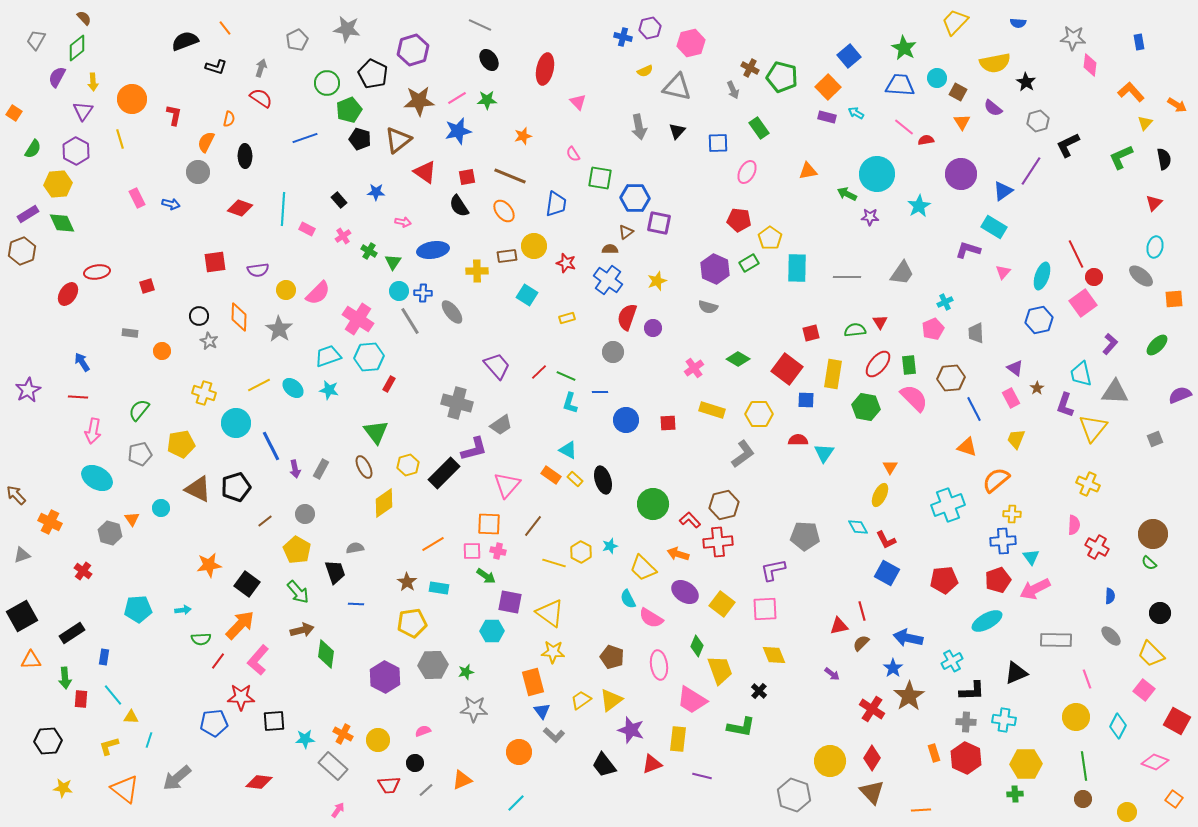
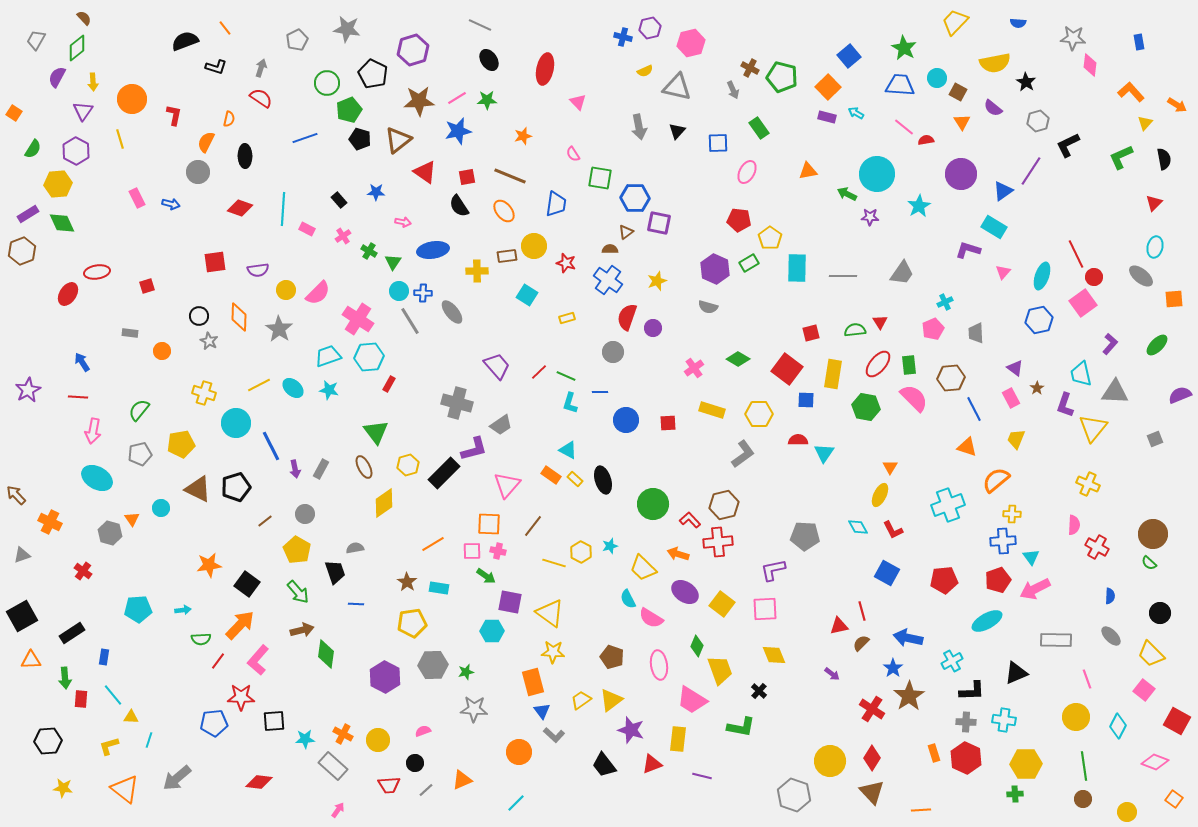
gray line at (847, 277): moved 4 px left, 1 px up
red L-shape at (886, 540): moved 7 px right, 10 px up
